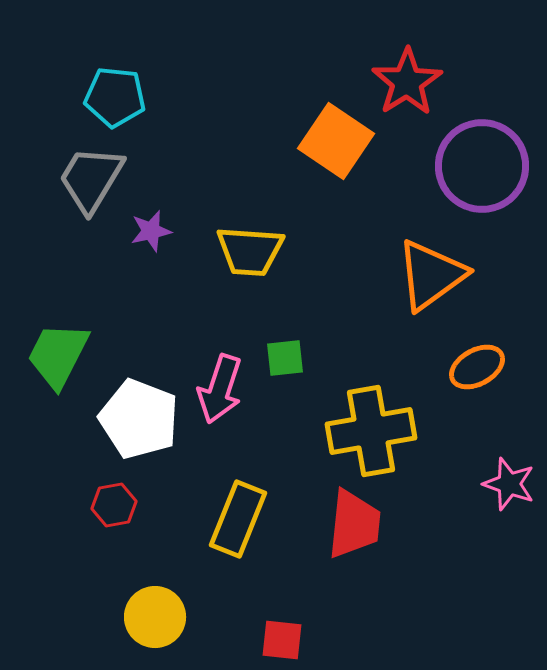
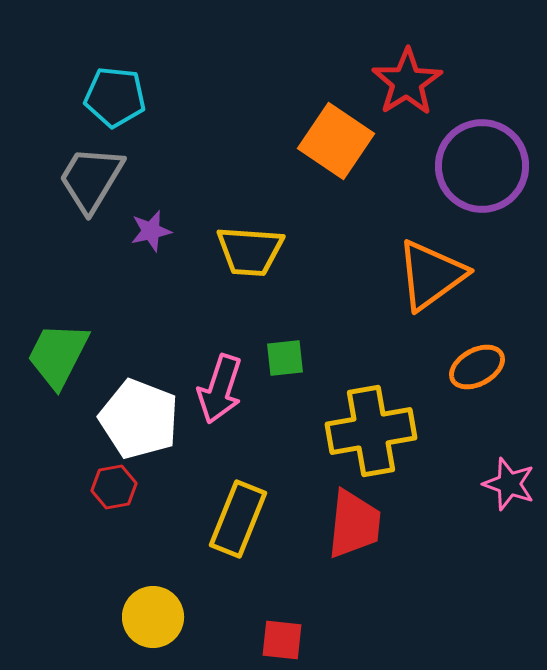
red hexagon: moved 18 px up
yellow circle: moved 2 px left
